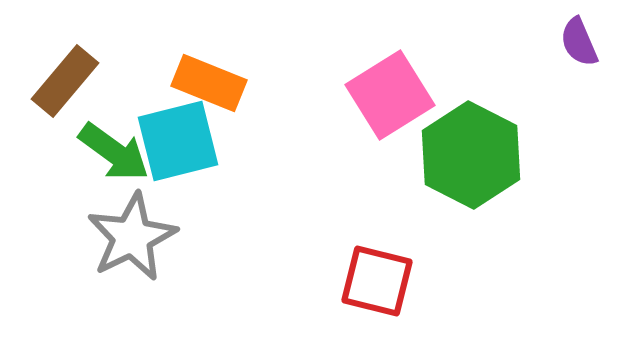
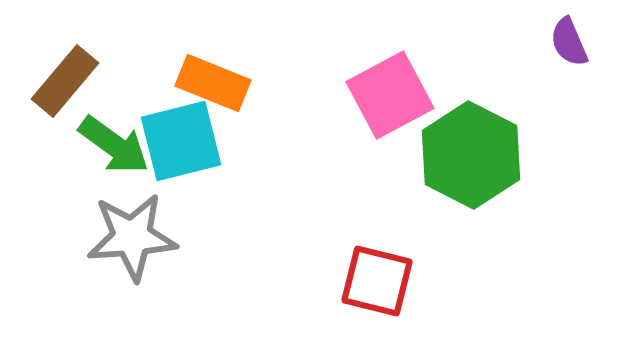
purple semicircle: moved 10 px left
orange rectangle: moved 4 px right
pink square: rotated 4 degrees clockwise
cyan square: moved 3 px right
green arrow: moved 7 px up
gray star: rotated 22 degrees clockwise
